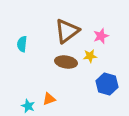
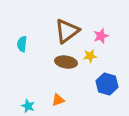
orange triangle: moved 9 px right, 1 px down
